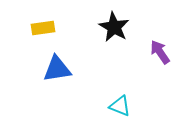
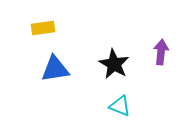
black star: moved 37 px down
purple arrow: moved 1 px right; rotated 40 degrees clockwise
blue triangle: moved 2 px left
